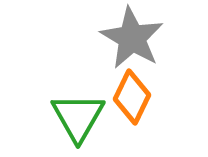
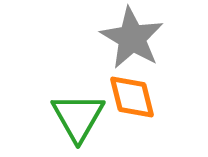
orange diamond: rotated 40 degrees counterclockwise
